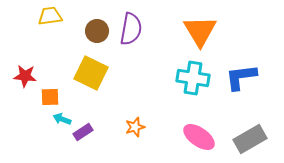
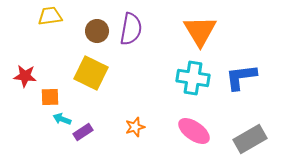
pink ellipse: moved 5 px left, 6 px up
